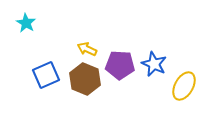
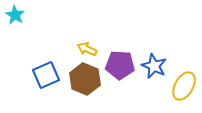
cyan star: moved 11 px left, 8 px up
blue star: moved 2 px down
